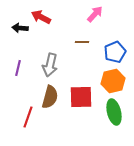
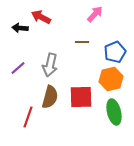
purple line: rotated 35 degrees clockwise
orange hexagon: moved 2 px left, 2 px up
